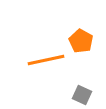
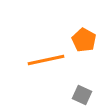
orange pentagon: moved 3 px right, 1 px up
